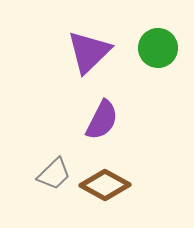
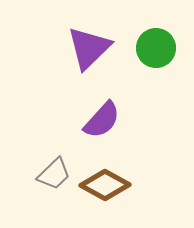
green circle: moved 2 px left
purple triangle: moved 4 px up
purple semicircle: rotated 15 degrees clockwise
